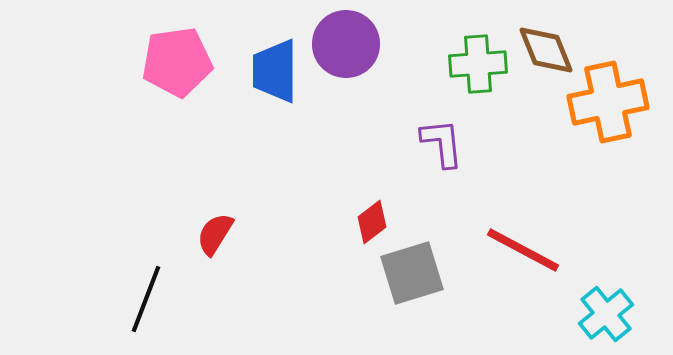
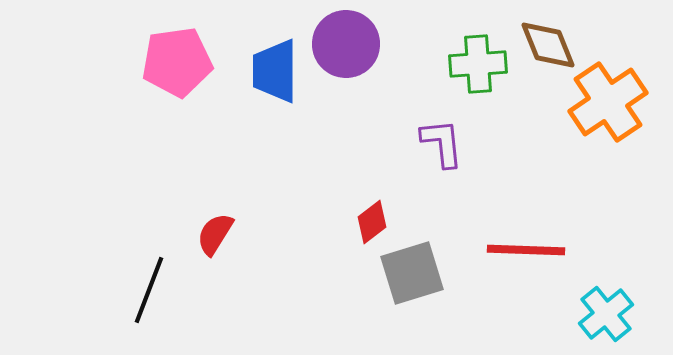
brown diamond: moved 2 px right, 5 px up
orange cross: rotated 22 degrees counterclockwise
red line: moved 3 px right; rotated 26 degrees counterclockwise
black line: moved 3 px right, 9 px up
